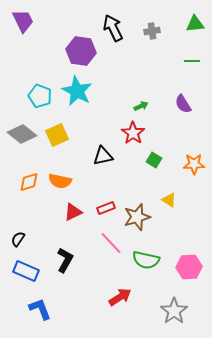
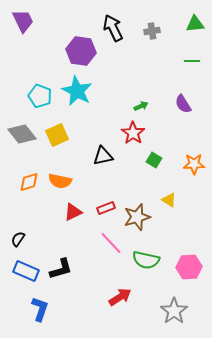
gray diamond: rotated 12 degrees clockwise
black L-shape: moved 4 px left, 9 px down; rotated 45 degrees clockwise
blue L-shape: rotated 40 degrees clockwise
